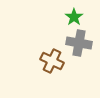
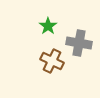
green star: moved 26 px left, 9 px down
